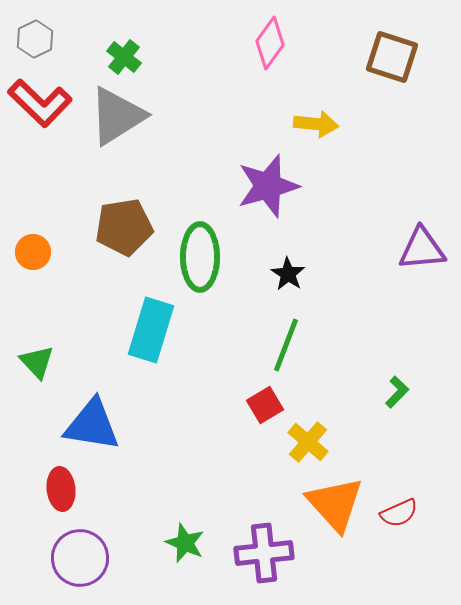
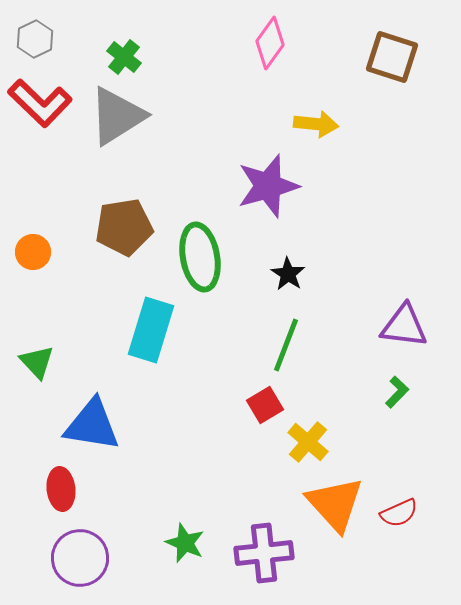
purple triangle: moved 18 px left, 77 px down; rotated 12 degrees clockwise
green ellipse: rotated 10 degrees counterclockwise
